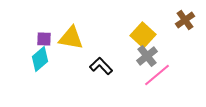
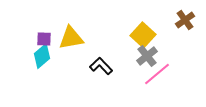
yellow triangle: rotated 20 degrees counterclockwise
cyan diamond: moved 2 px right, 3 px up
pink line: moved 1 px up
